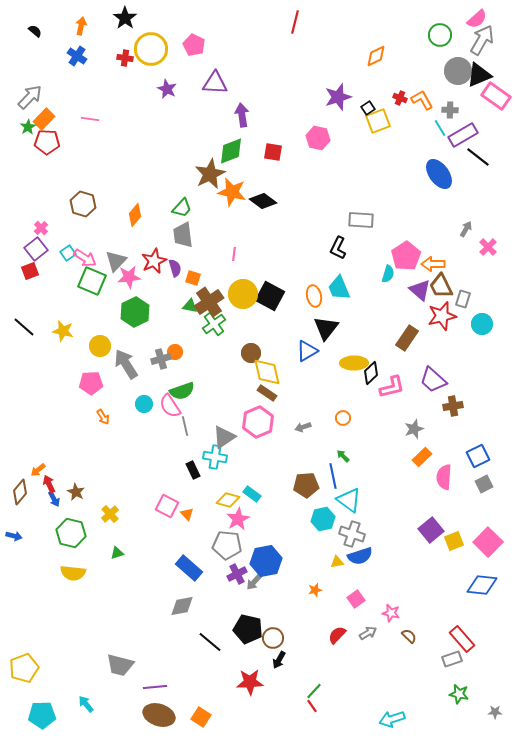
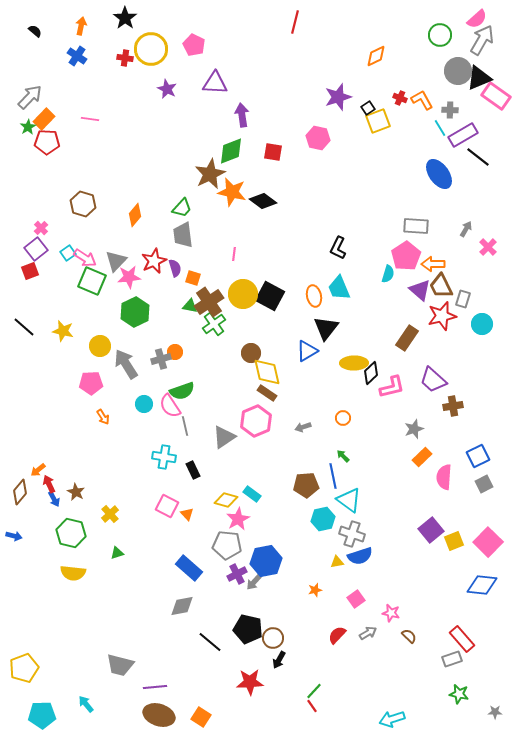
black triangle at (479, 75): moved 3 px down
gray rectangle at (361, 220): moved 55 px right, 6 px down
pink hexagon at (258, 422): moved 2 px left, 1 px up
cyan cross at (215, 457): moved 51 px left
yellow diamond at (228, 500): moved 2 px left
